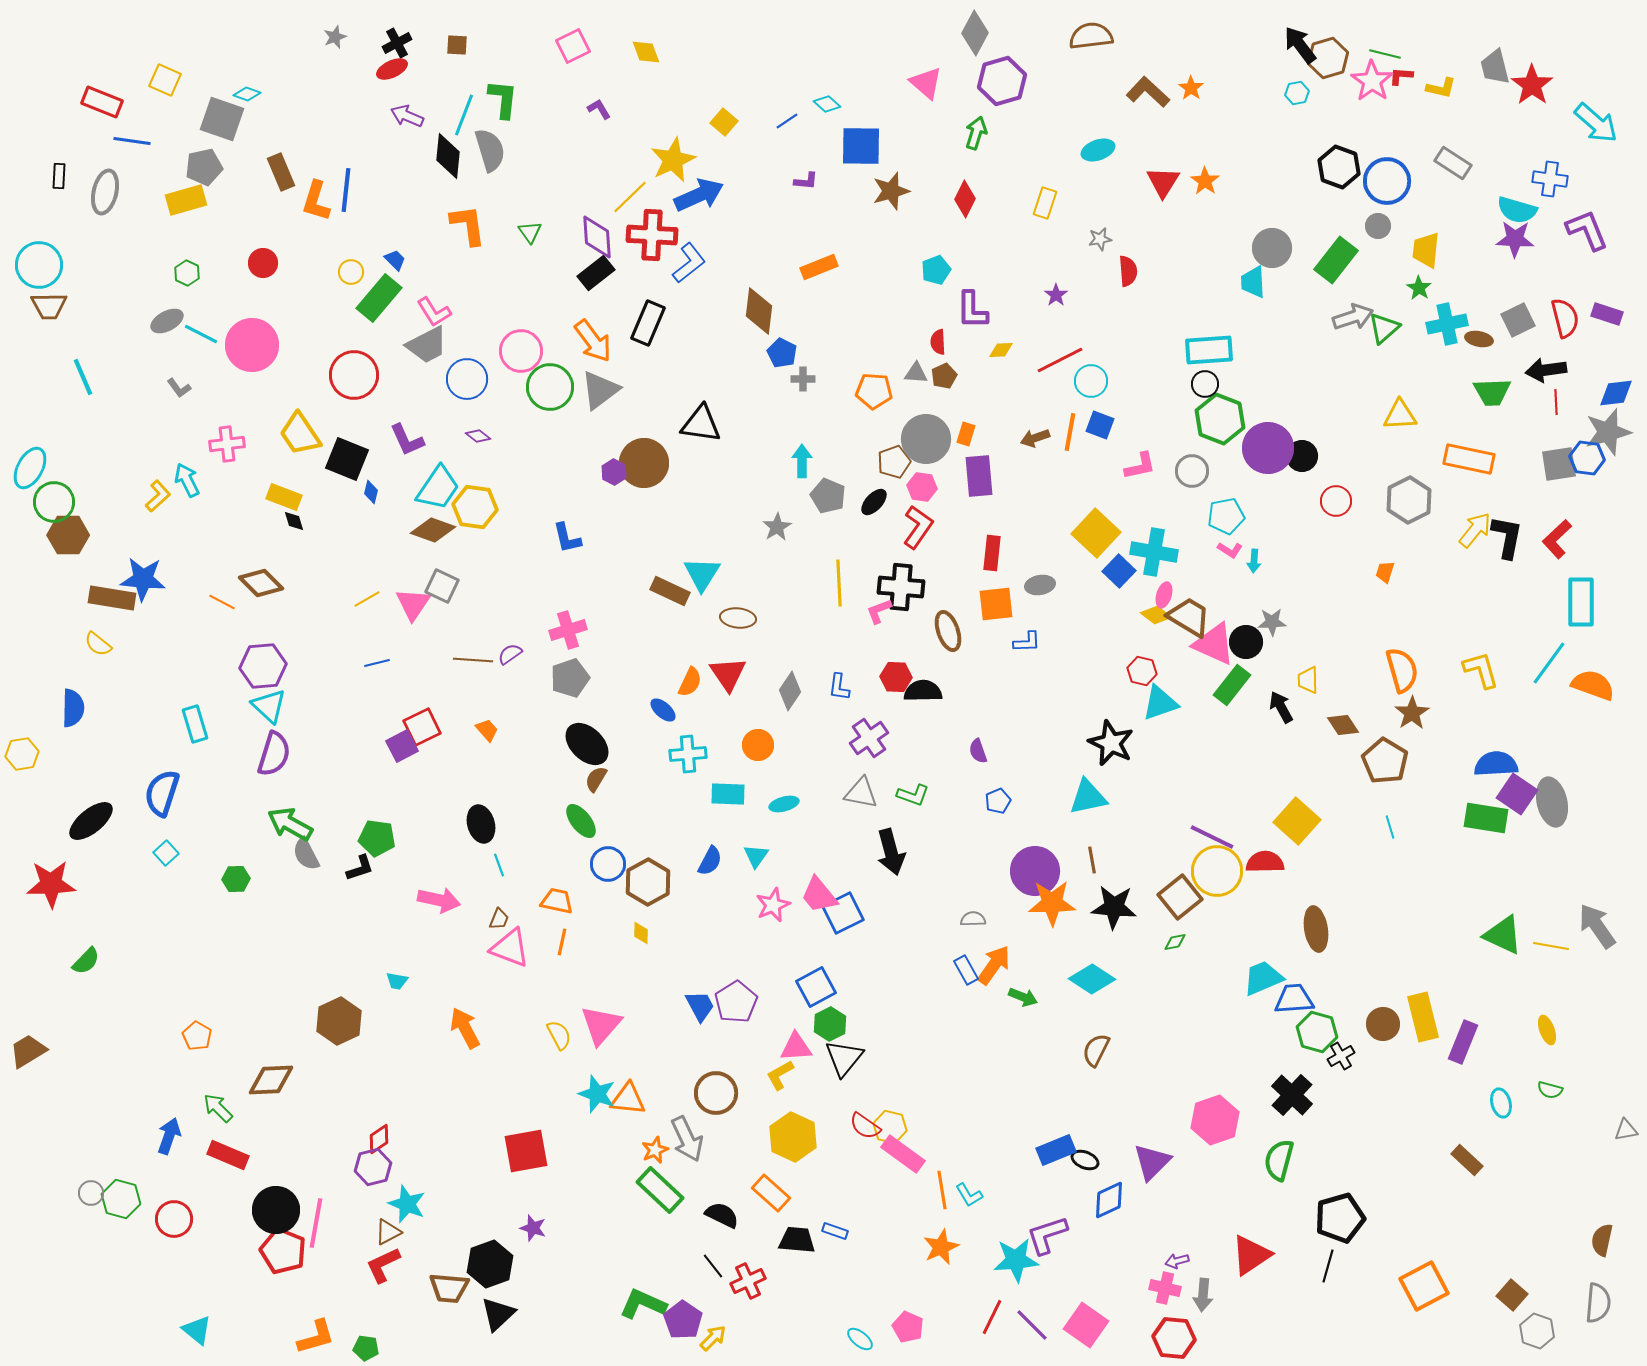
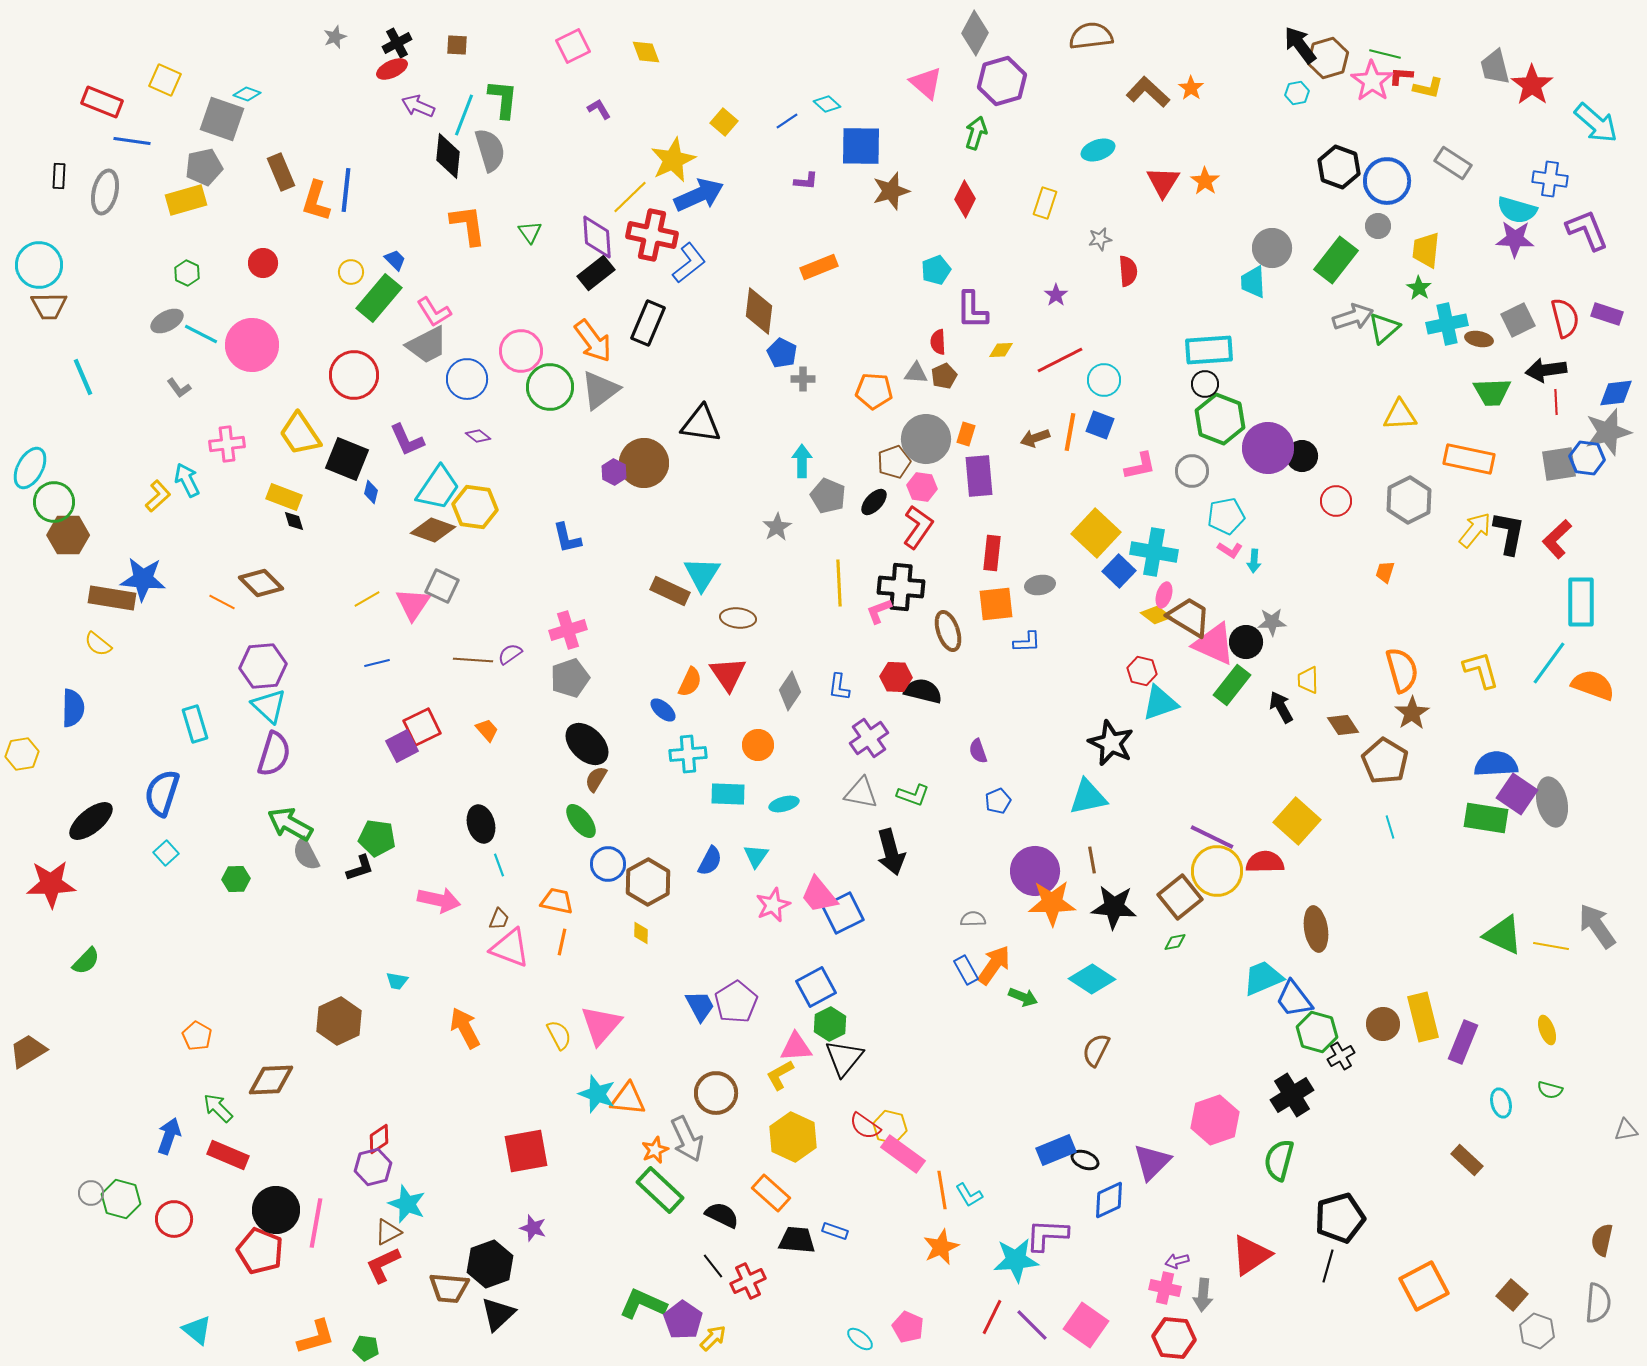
yellow L-shape at (1441, 88): moved 13 px left
purple arrow at (407, 116): moved 11 px right, 10 px up
red cross at (652, 235): rotated 9 degrees clockwise
cyan circle at (1091, 381): moved 13 px right, 1 px up
black L-shape at (1507, 537): moved 2 px right, 4 px up
black semicircle at (923, 691): rotated 15 degrees clockwise
blue trapezoid at (1294, 999): rotated 123 degrees counterclockwise
black cross at (1292, 1095): rotated 15 degrees clockwise
purple L-shape at (1047, 1235): rotated 21 degrees clockwise
red pentagon at (283, 1251): moved 23 px left
